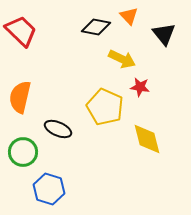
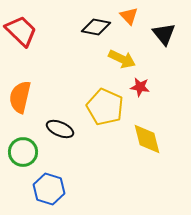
black ellipse: moved 2 px right
